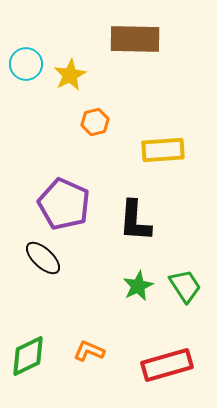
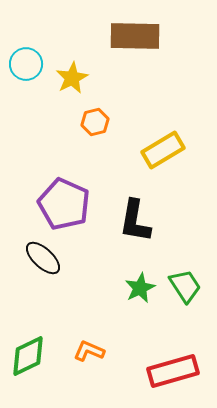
brown rectangle: moved 3 px up
yellow star: moved 2 px right, 3 px down
yellow rectangle: rotated 27 degrees counterclockwise
black L-shape: rotated 6 degrees clockwise
green star: moved 2 px right, 2 px down
red rectangle: moved 6 px right, 6 px down
